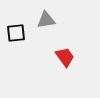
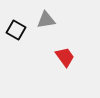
black square: moved 3 px up; rotated 36 degrees clockwise
